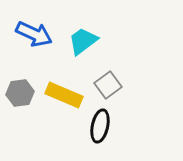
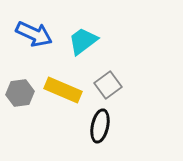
yellow rectangle: moved 1 px left, 5 px up
